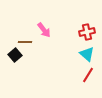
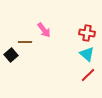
red cross: moved 1 px down; rotated 21 degrees clockwise
black square: moved 4 px left
red line: rotated 14 degrees clockwise
